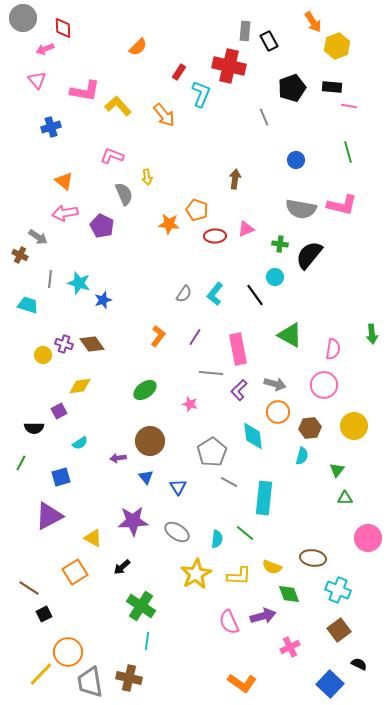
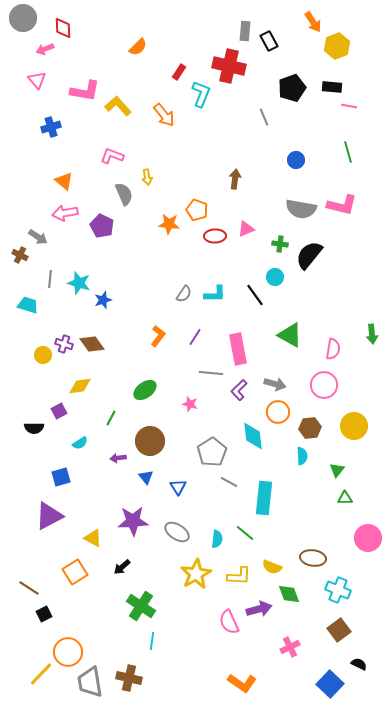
cyan L-shape at (215, 294): rotated 130 degrees counterclockwise
cyan semicircle at (302, 456): rotated 18 degrees counterclockwise
green line at (21, 463): moved 90 px right, 45 px up
purple arrow at (263, 616): moved 4 px left, 7 px up
cyan line at (147, 641): moved 5 px right
